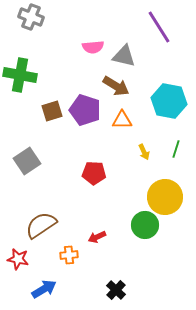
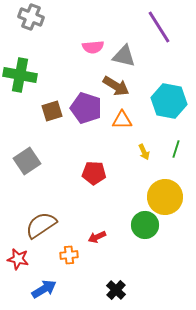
purple pentagon: moved 1 px right, 2 px up
